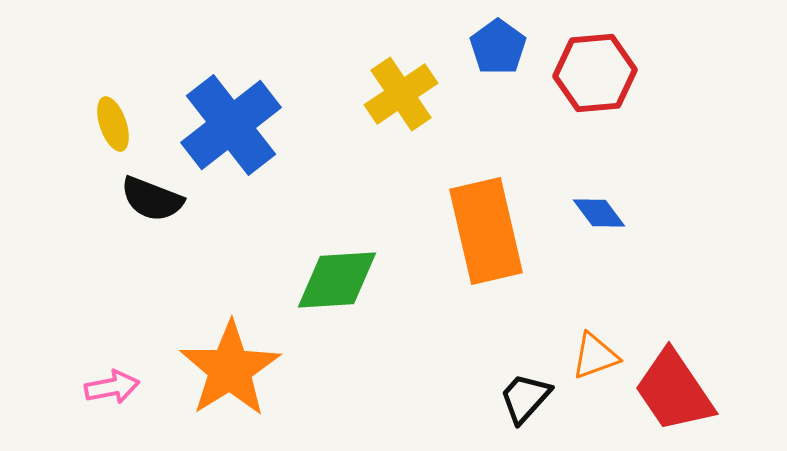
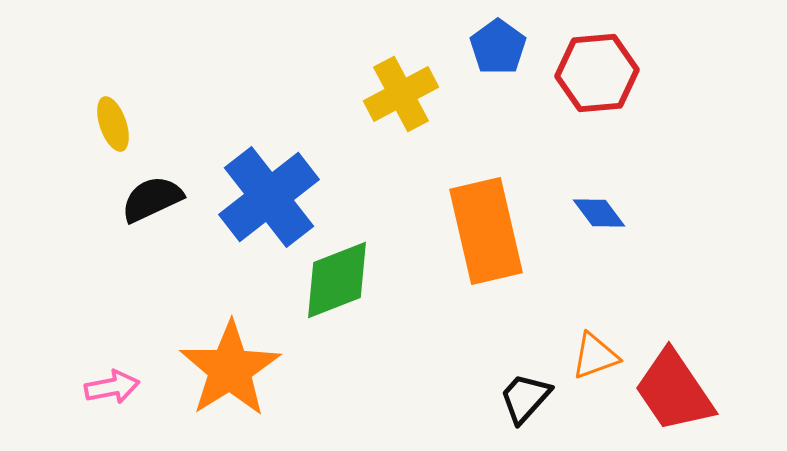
red hexagon: moved 2 px right
yellow cross: rotated 6 degrees clockwise
blue cross: moved 38 px right, 72 px down
black semicircle: rotated 134 degrees clockwise
green diamond: rotated 18 degrees counterclockwise
